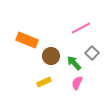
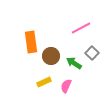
orange rectangle: moved 4 px right, 2 px down; rotated 60 degrees clockwise
green arrow: rotated 14 degrees counterclockwise
pink semicircle: moved 11 px left, 3 px down
